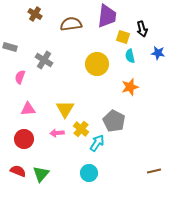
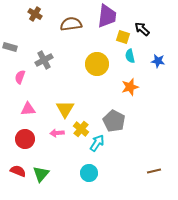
black arrow: rotated 147 degrees clockwise
blue star: moved 8 px down
gray cross: rotated 30 degrees clockwise
red circle: moved 1 px right
